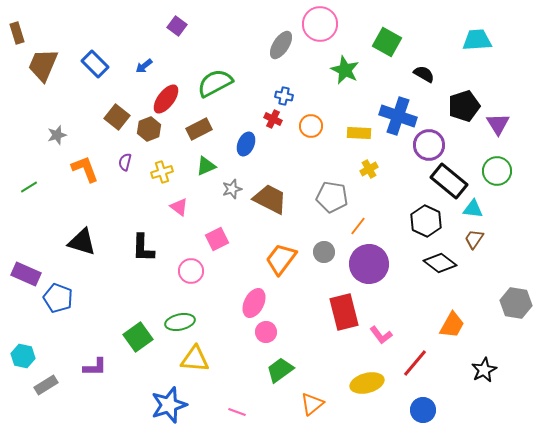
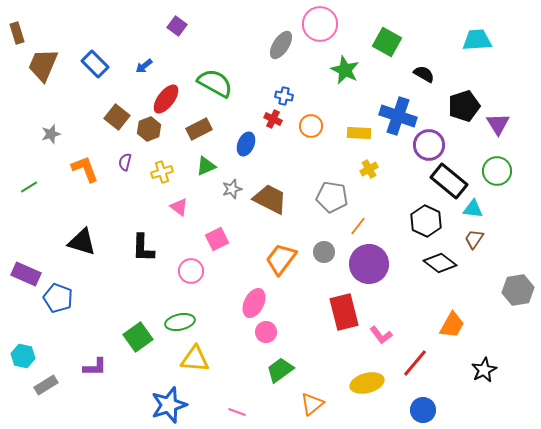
green semicircle at (215, 83): rotated 57 degrees clockwise
gray star at (57, 135): moved 6 px left, 1 px up
gray hexagon at (516, 303): moved 2 px right, 13 px up; rotated 20 degrees counterclockwise
